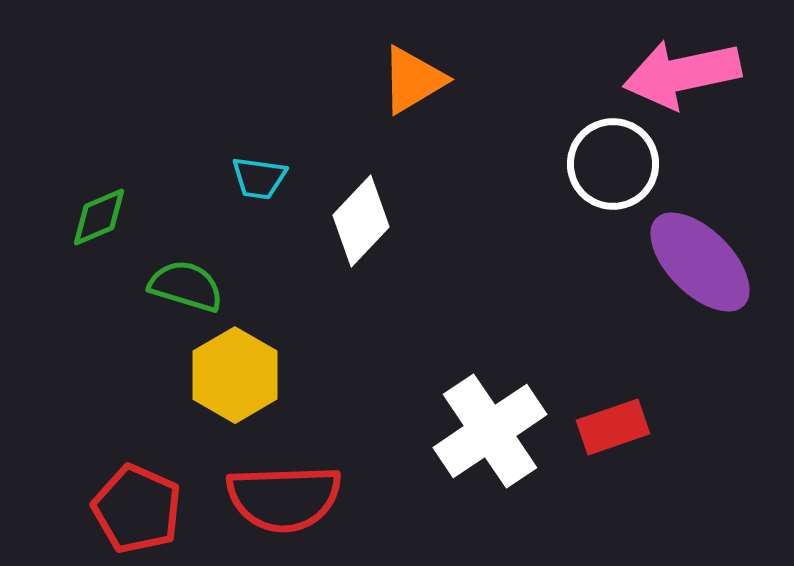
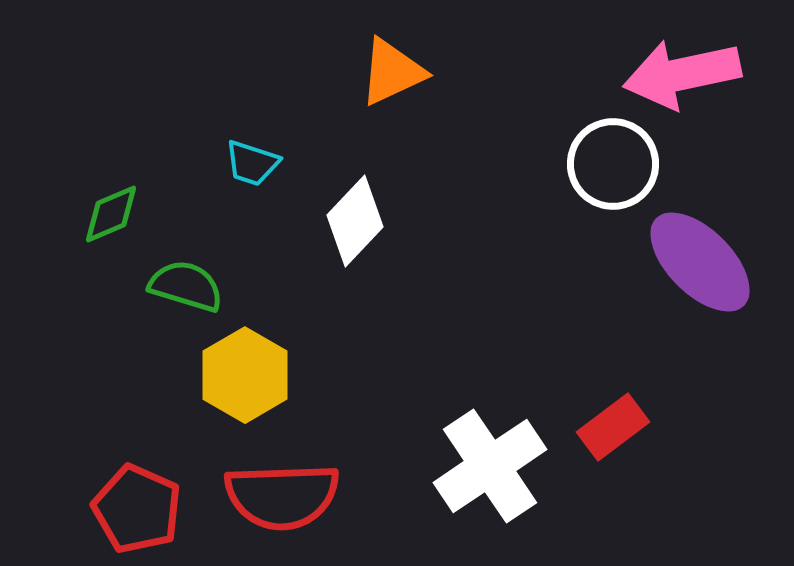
orange triangle: moved 21 px left, 8 px up; rotated 6 degrees clockwise
cyan trapezoid: moved 7 px left, 15 px up; rotated 10 degrees clockwise
green diamond: moved 12 px right, 3 px up
white diamond: moved 6 px left
yellow hexagon: moved 10 px right
red rectangle: rotated 18 degrees counterclockwise
white cross: moved 35 px down
red semicircle: moved 2 px left, 2 px up
